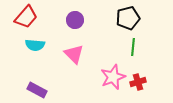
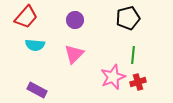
green line: moved 8 px down
pink triangle: rotated 30 degrees clockwise
